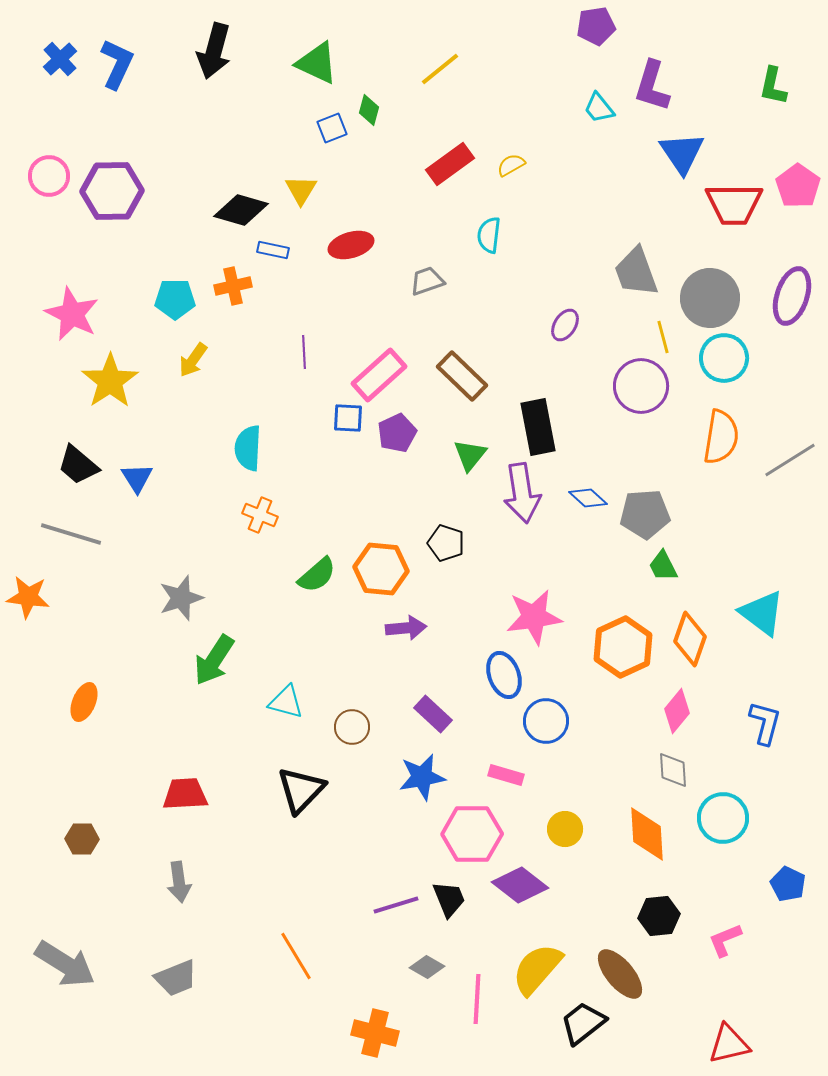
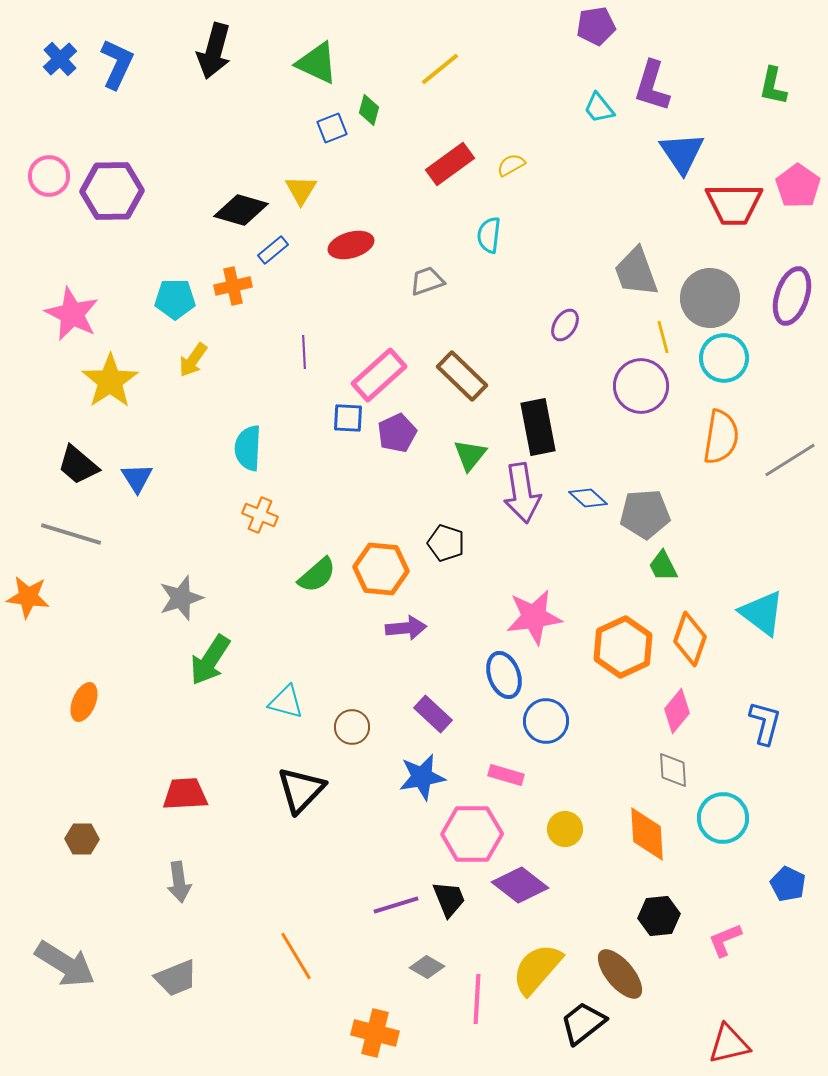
blue rectangle at (273, 250): rotated 52 degrees counterclockwise
green arrow at (214, 660): moved 4 px left
